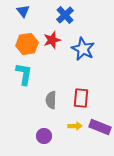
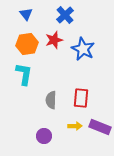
blue triangle: moved 3 px right, 3 px down
red star: moved 2 px right
